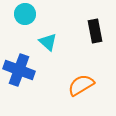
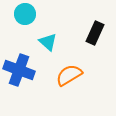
black rectangle: moved 2 px down; rotated 35 degrees clockwise
orange semicircle: moved 12 px left, 10 px up
